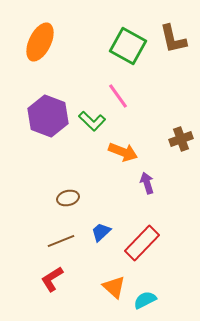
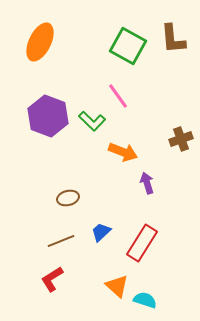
brown L-shape: rotated 8 degrees clockwise
red rectangle: rotated 12 degrees counterclockwise
orange triangle: moved 3 px right, 1 px up
cyan semicircle: rotated 45 degrees clockwise
